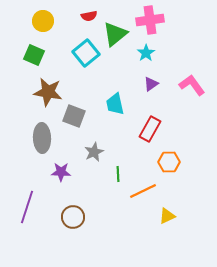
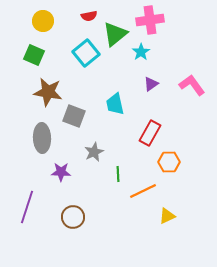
cyan star: moved 5 px left, 1 px up
red rectangle: moved 4 px down
